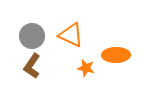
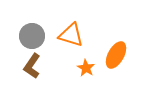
orange triangle: rotated 8 degrees counterclockwise
orange ellipse: rotated 60 degrees counterclockwise
orange star: rotated 18 degrees clockwise
